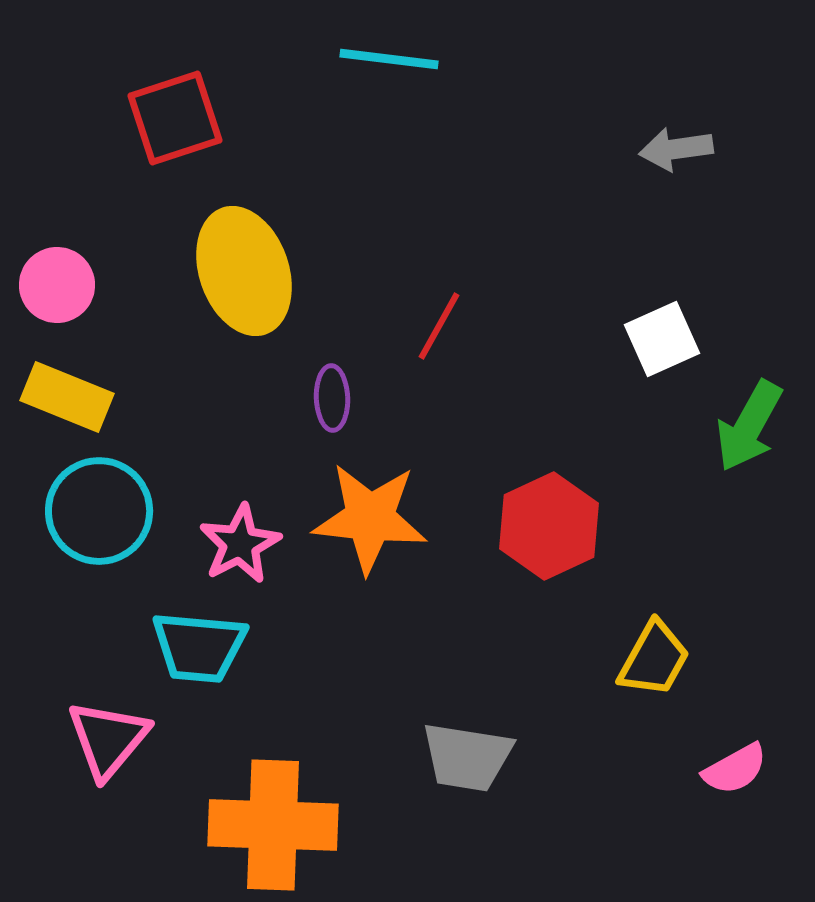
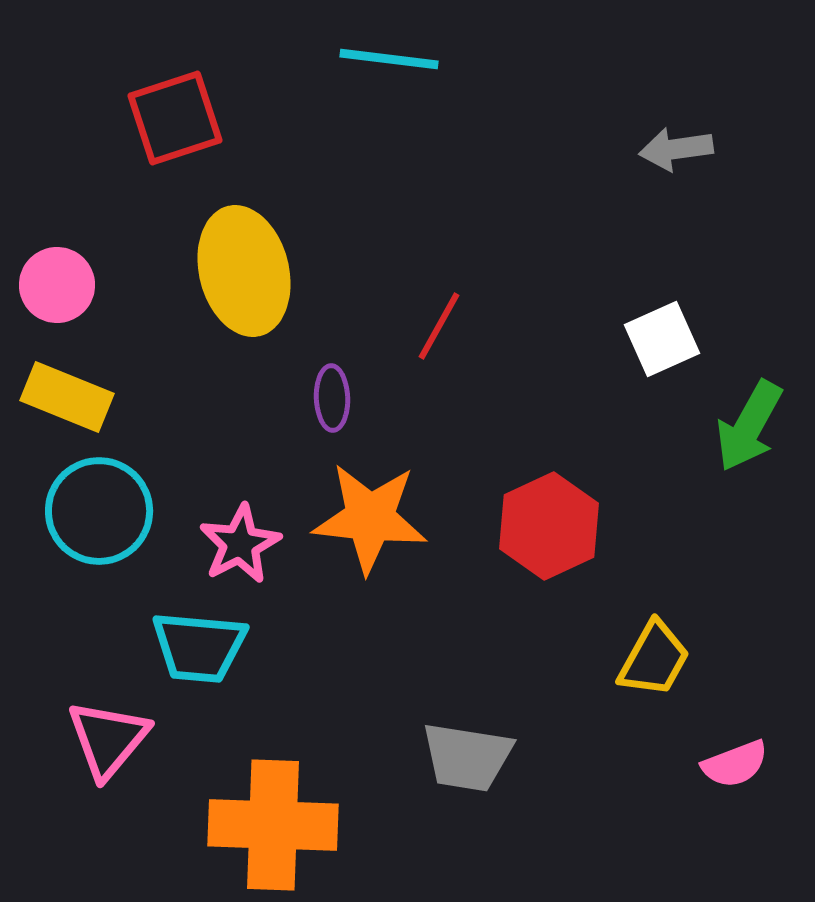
yellow ellipse: rotated 5 degrees clockwise
pink semicircle: moved 5 px up; rotated 8 degrees clockwise
